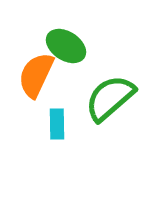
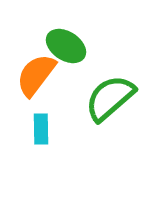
orange semicircle: rotated 12 degrees clockwise
cyan rectangle: moved 16 px left, 5 px down
